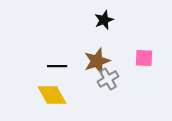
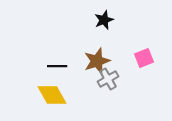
pink square: rotated 24 degrees counterclockwise
